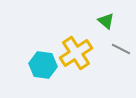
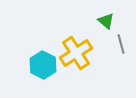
gray line: moved 5 px up; rotated 48 degrees clockwise
cyan hexagon: rotated 20 degrees clockwise
